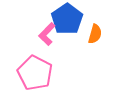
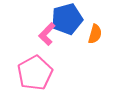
blue pentagon: rotated 20 degrees clockwise
pink pentagon: rotated 16 degrees clockwise
